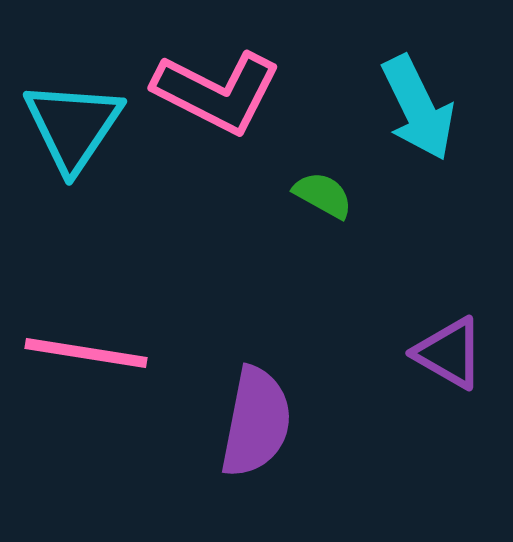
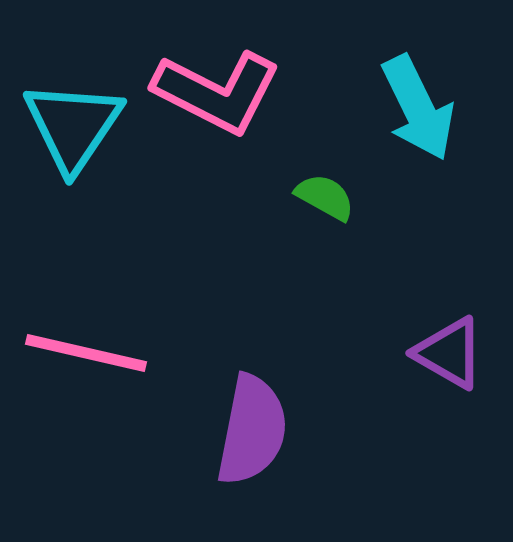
green semicircle: moved 2 px right, 2 px down
pink line: rotated 4 degrees clockwise
purple semicircle: moved 4 px left, 8 px down
